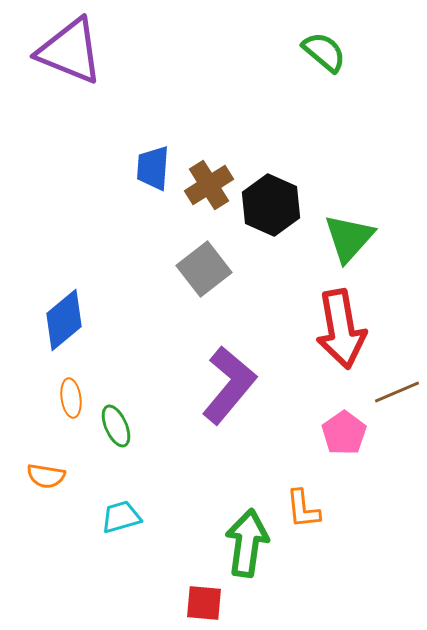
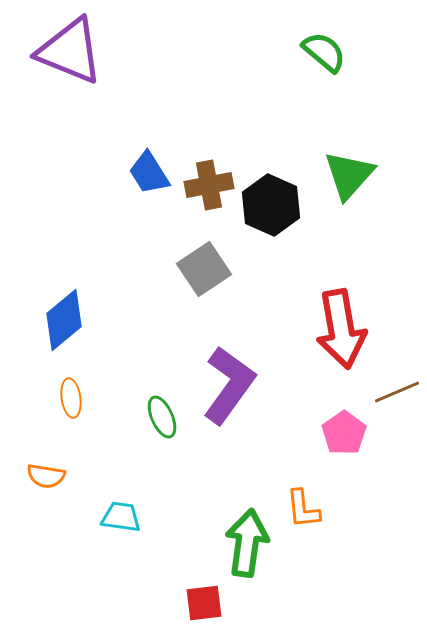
blue trapezoid: moved 4 px left, 5 px down; rotated 36 degrees counterclockwise
brown cross: rotated 21 degrees clockwise
green triangle: moved 63 px up
gray square: rotated 4 degrees clockwise
purple L-shape: rotated 4 degrees counterclockwise
green ellipse: moved 46 px right, 9 px up
cyan trapezoid: rotated 24 degrees clockwise
red square: rotated 12 degrees counterclockwise
